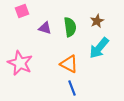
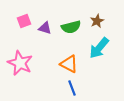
pink square: moved 2 px right, 10 px down
green semicircle: moved 1 px right; rotated 84 degrees clockwise
